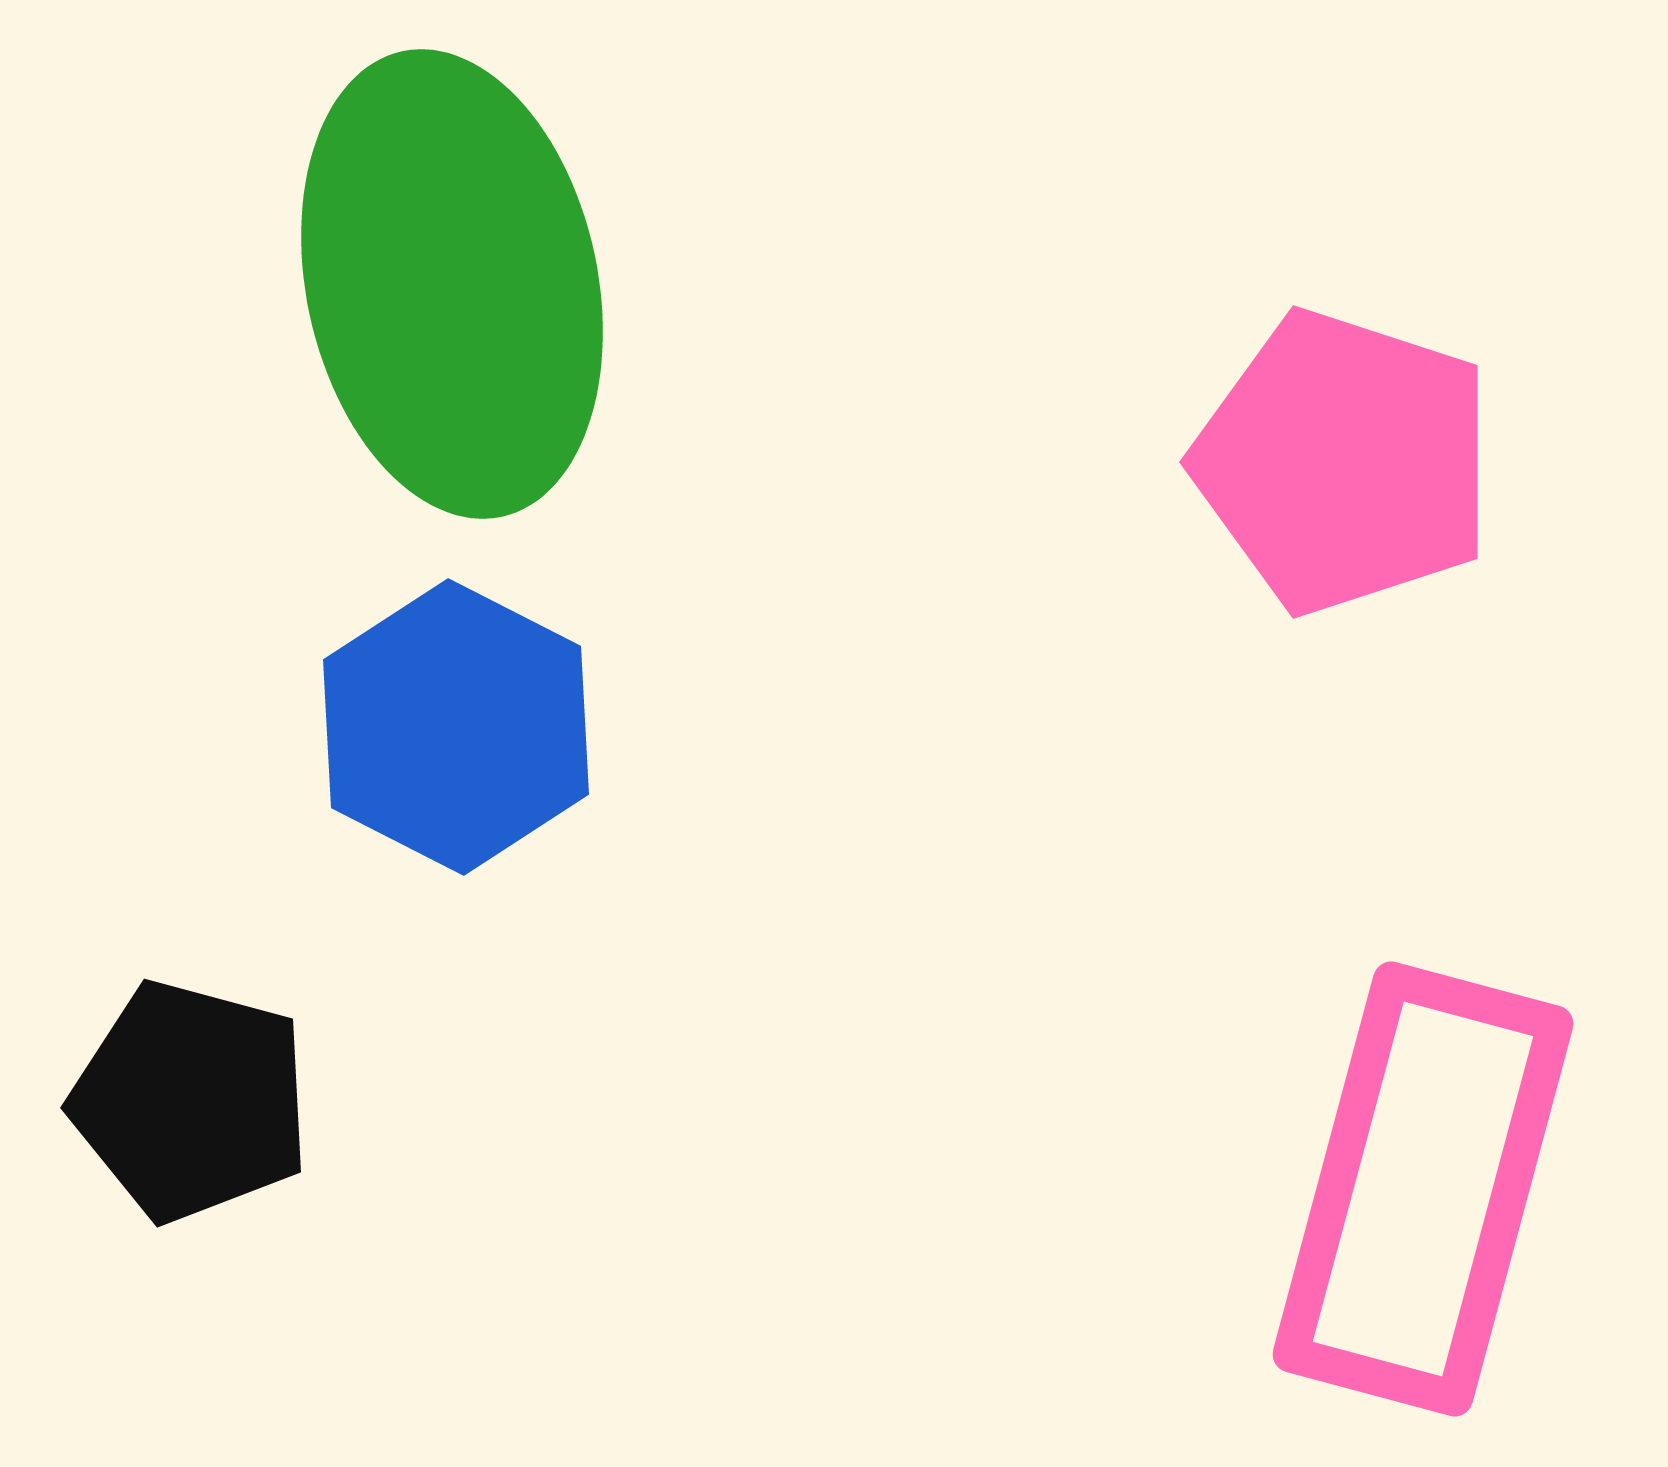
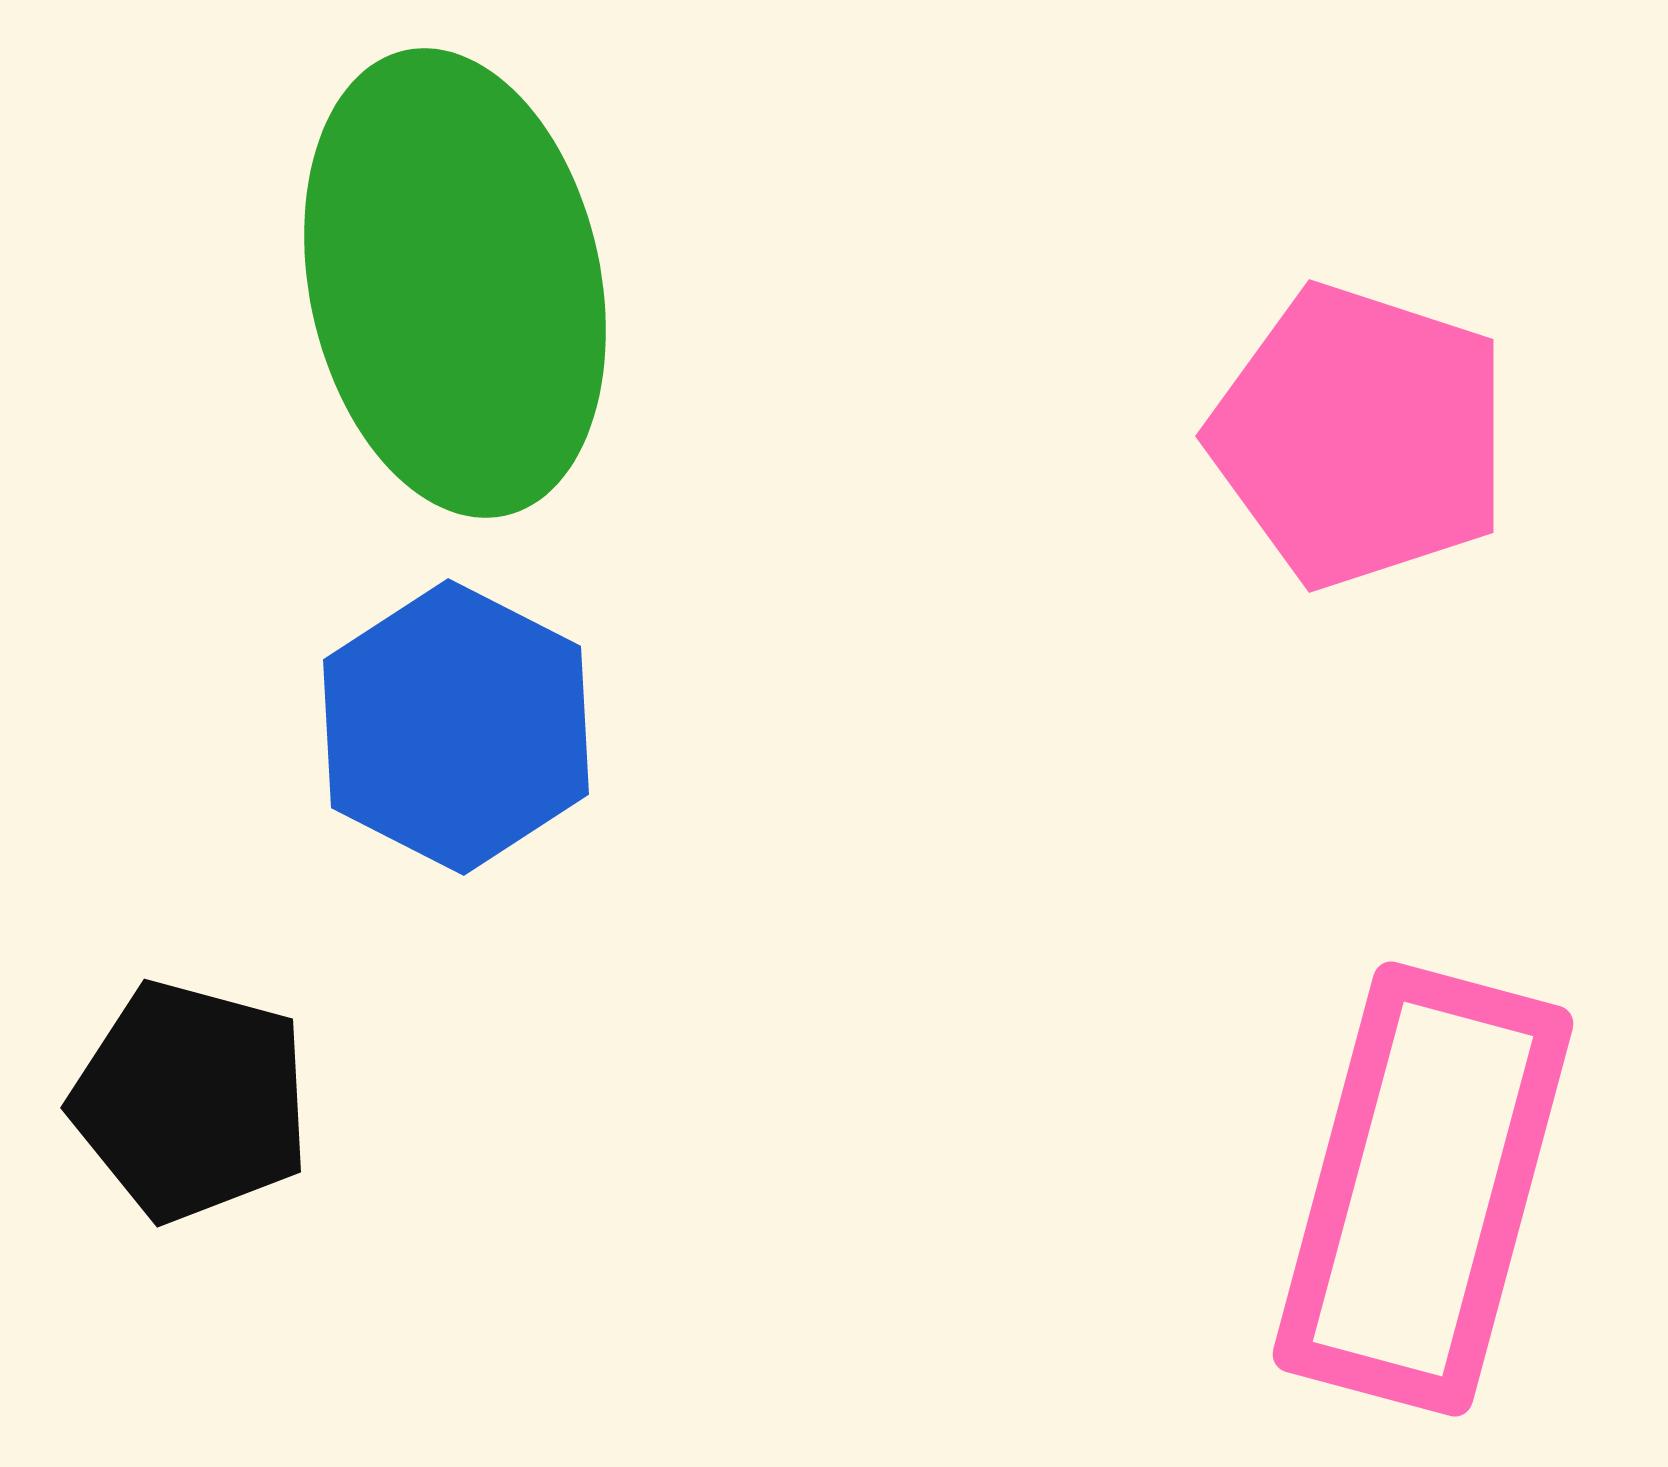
green ellipse: moved 3 px right, 1 px up
pink pentagon: moved 16 px right, 26 px up
